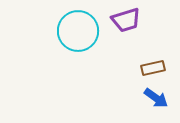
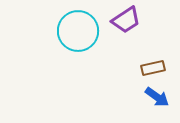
purple trapezoid: rotated 16 degrees counterclockwise
blue arrow: moved 1 px right, 1 px up
